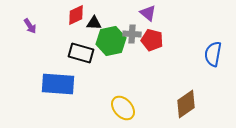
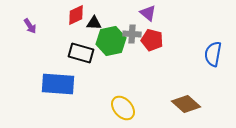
brown diamond: rotated 76 degrees clockwise
